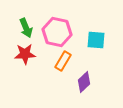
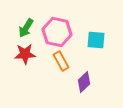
green arrow: rotated 54 degrees clockwise
orange rectangle: moved 2 px left; rotated 60 degrees counterclockwise
